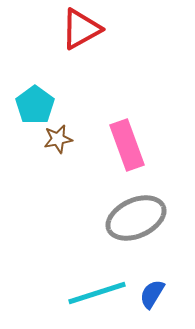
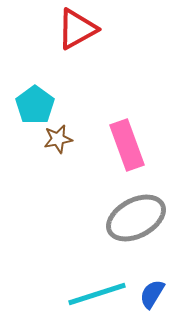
red triangle: moved 4 px left
gray ellipse: rotated 4 degrees counterclockwise
cyan line: moved 1 px down
